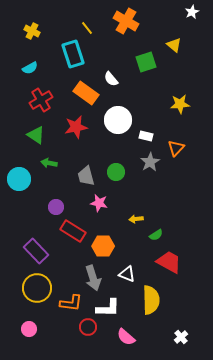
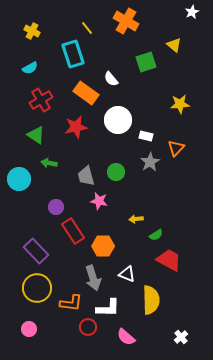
pink star: moved 2 px up
red rectangle: rotated 25 degrees clockwise
red trapezoid: moved 2 px up
